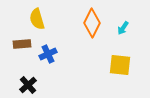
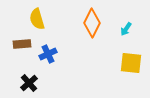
cyan arrow: moved 3 px right, 1 px down
yellow square: moved 11 px right, 2 px up
black cross: moved 1 px right, 2 px up
